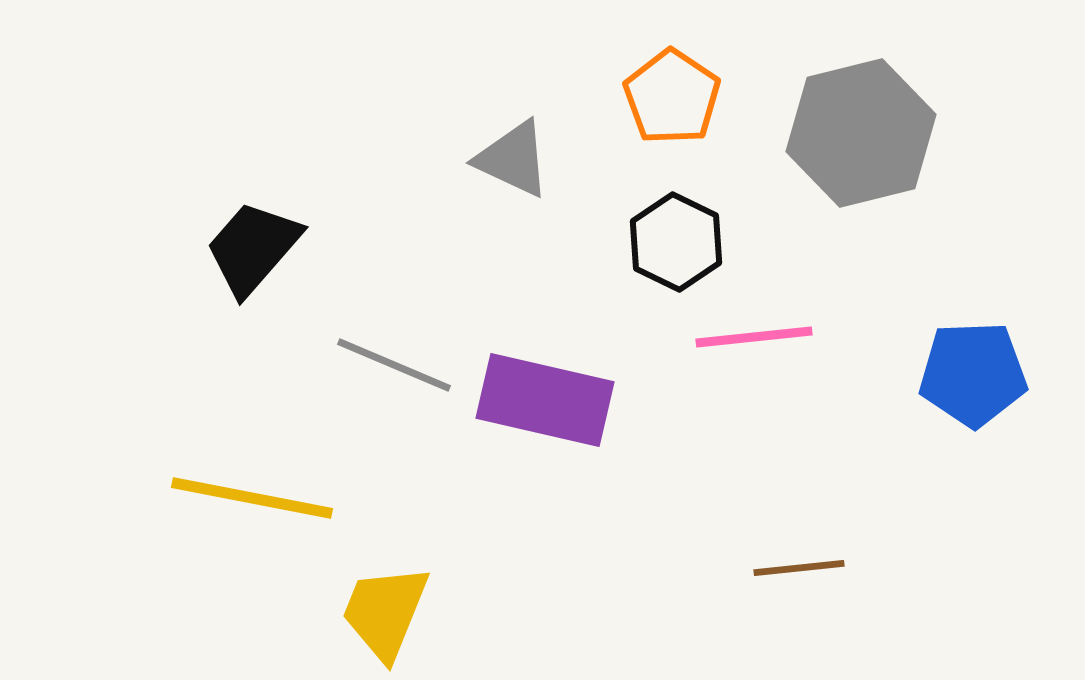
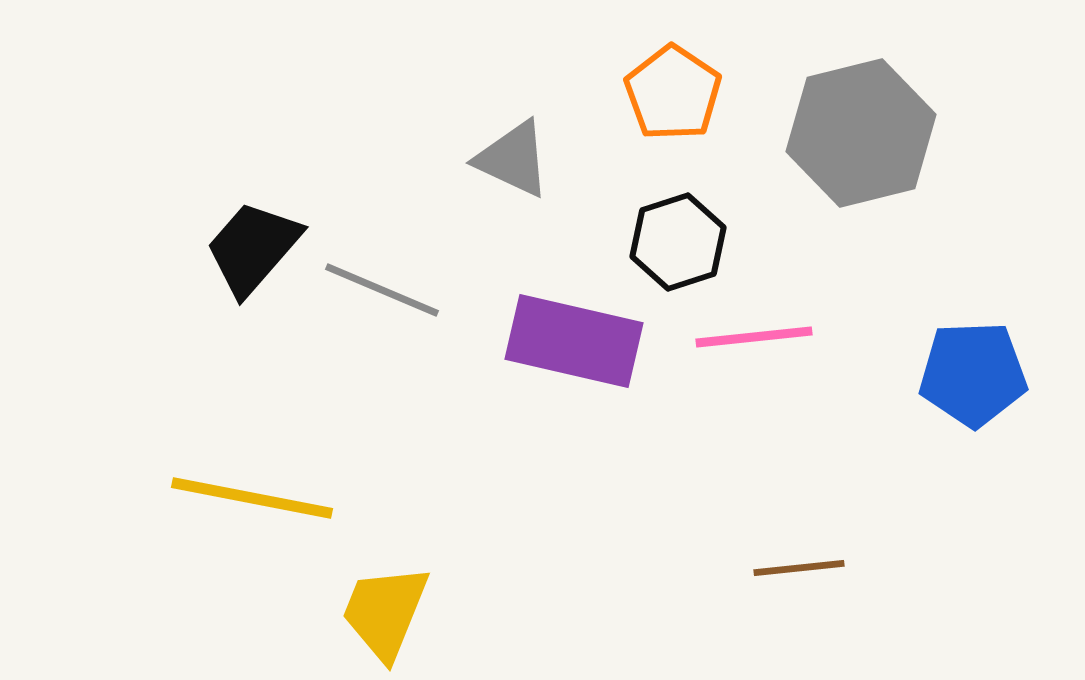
orange pentagon: moved 1 px right, 4 px up
black hexagon: moved 2 px right; rotated 16 degrees clockwise
gray line: moved 12 px left, 75 px up
purple rectangle: moved 29 px right, 59 px up
